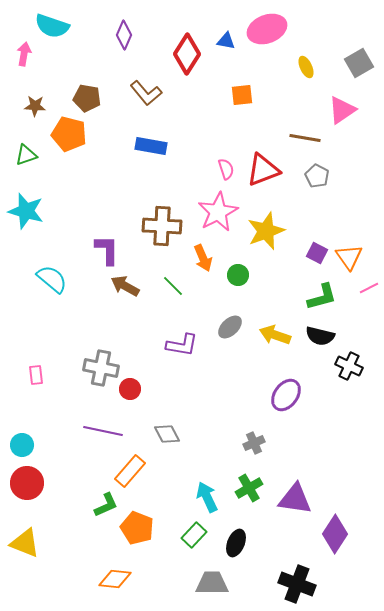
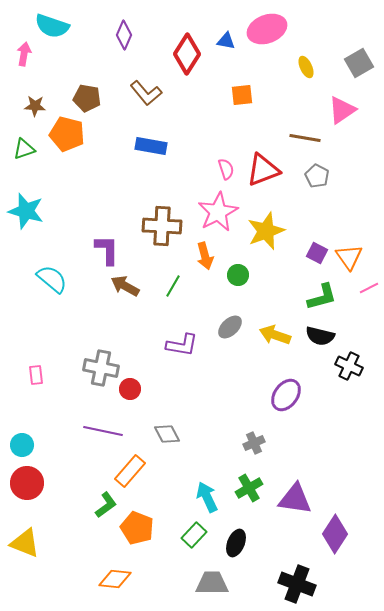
orange pentagon at (69, 134): moved 2 px left
green triangle at (26, 155): moved 2 px left, 6 px up
orange arrow at (203, 258): moved 2 px right, 2 px up; rotated 8 degrees clockwise
green line at (173, 286): rotated 75 degrees clockwise
green L-shape at (106, 505): rotated 12 degrees counterclockwise
